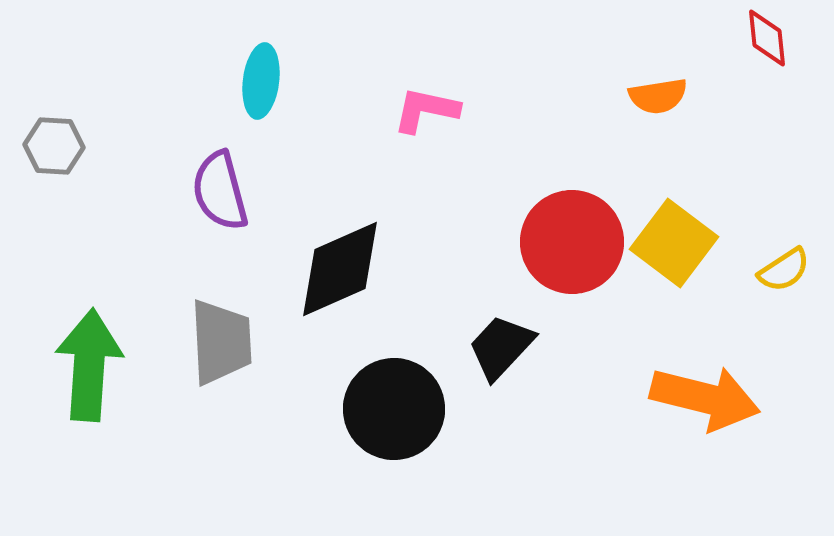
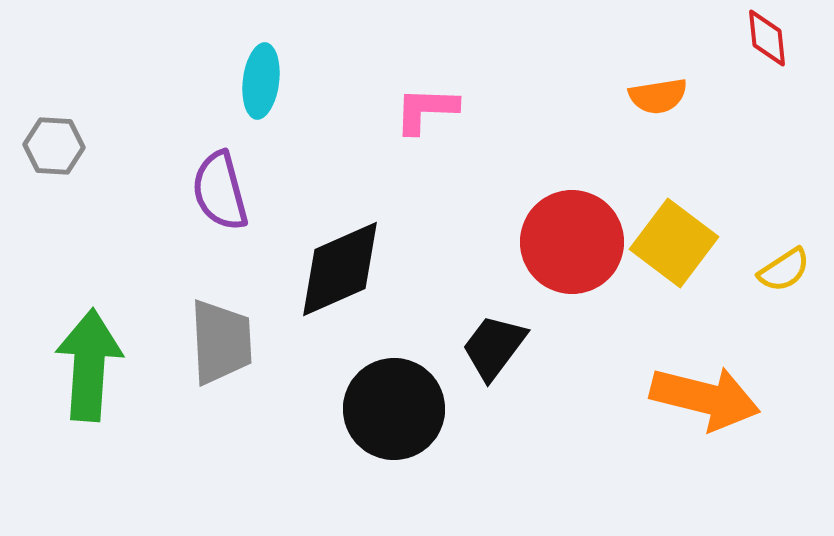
pink L-shape: rotated 10 degrees counterclockwise
black trapezoid: moved 7 px left; rotated 6 degrees counterclockwise
